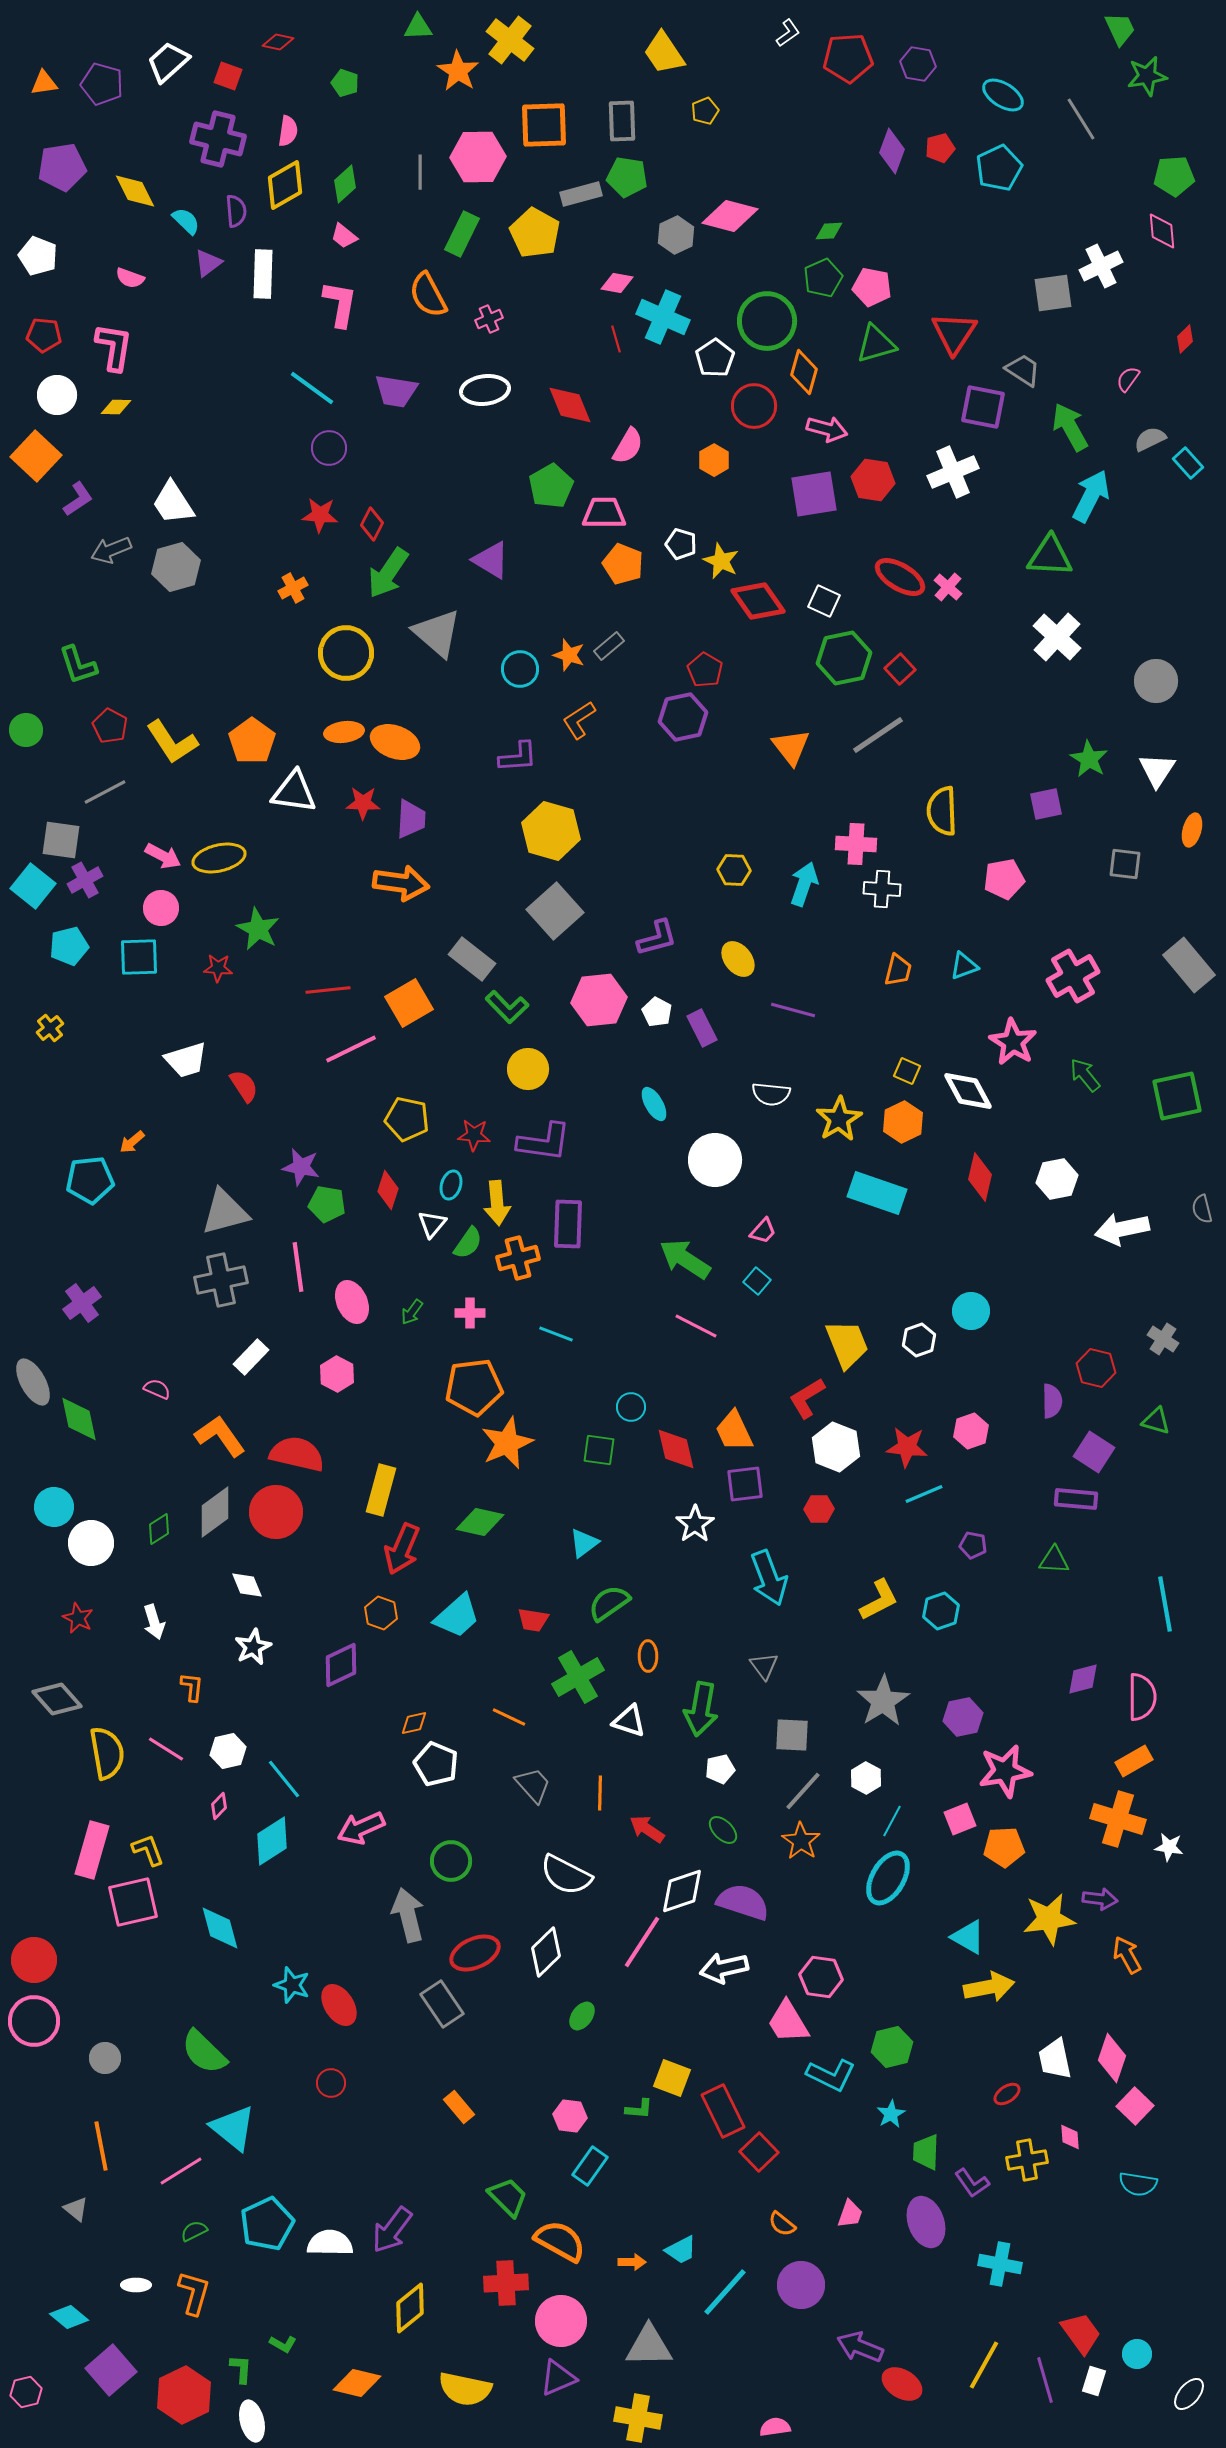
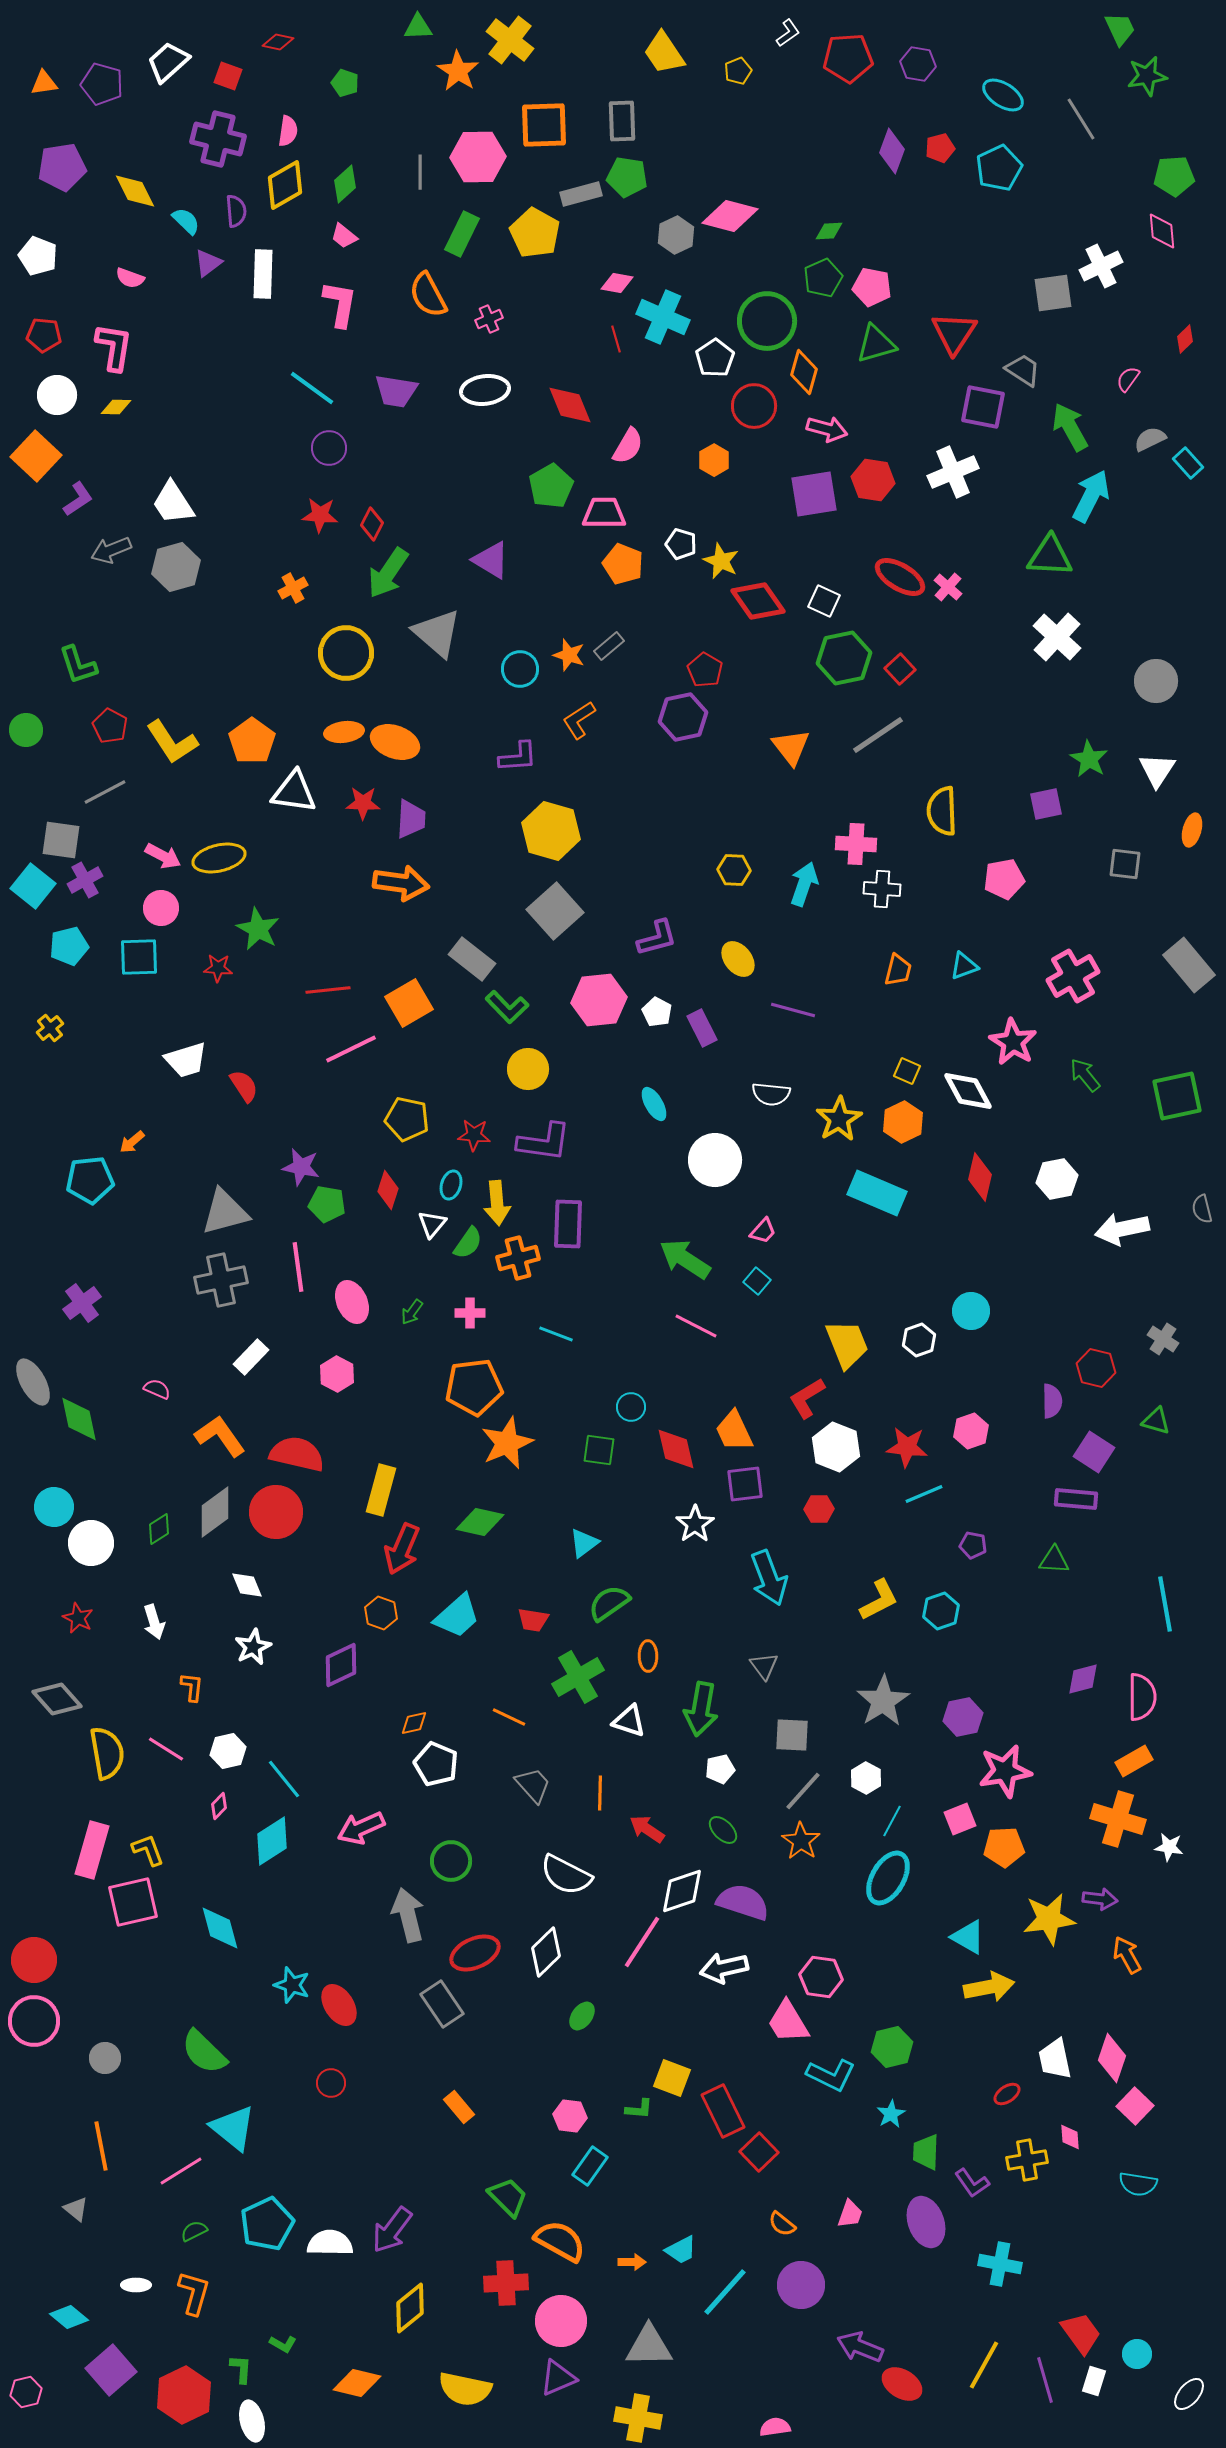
yellow pentagon at (705, 111): moved 33 px right, 40 px up
cyan rectangle at (877, 1193): rotated 4 degrees clockwise
